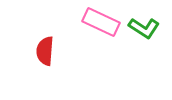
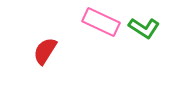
red semicircle: rotated 28 degrees clockwise
